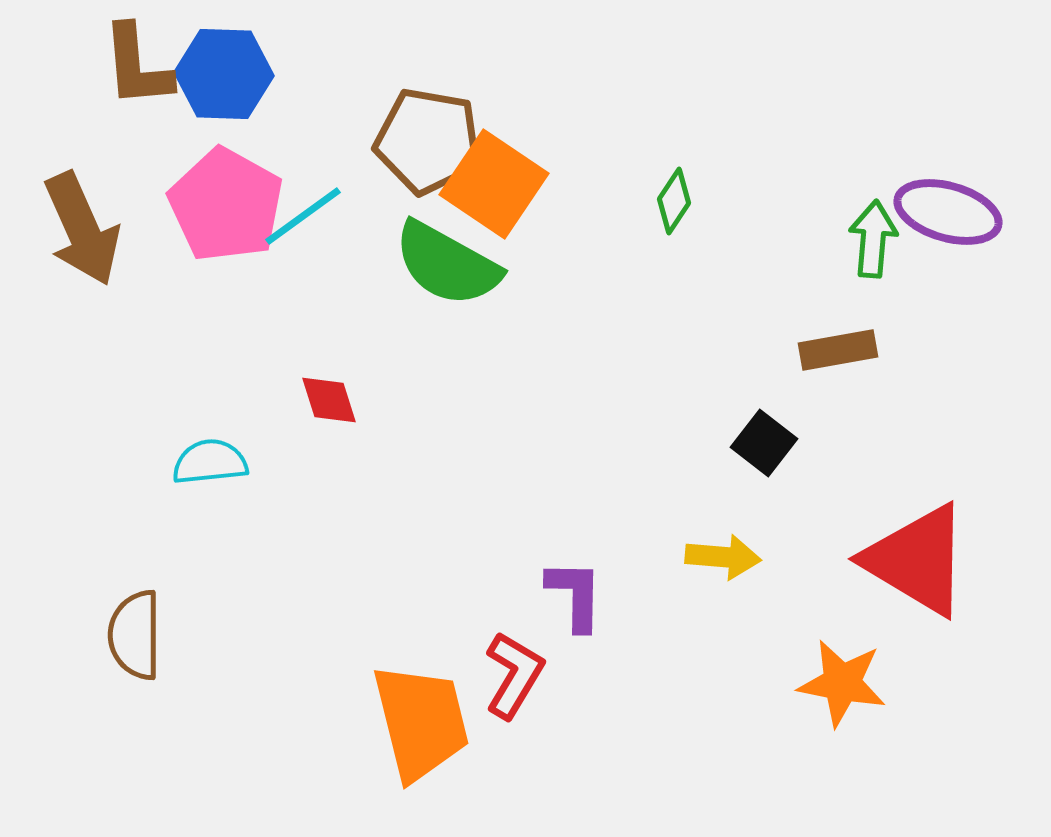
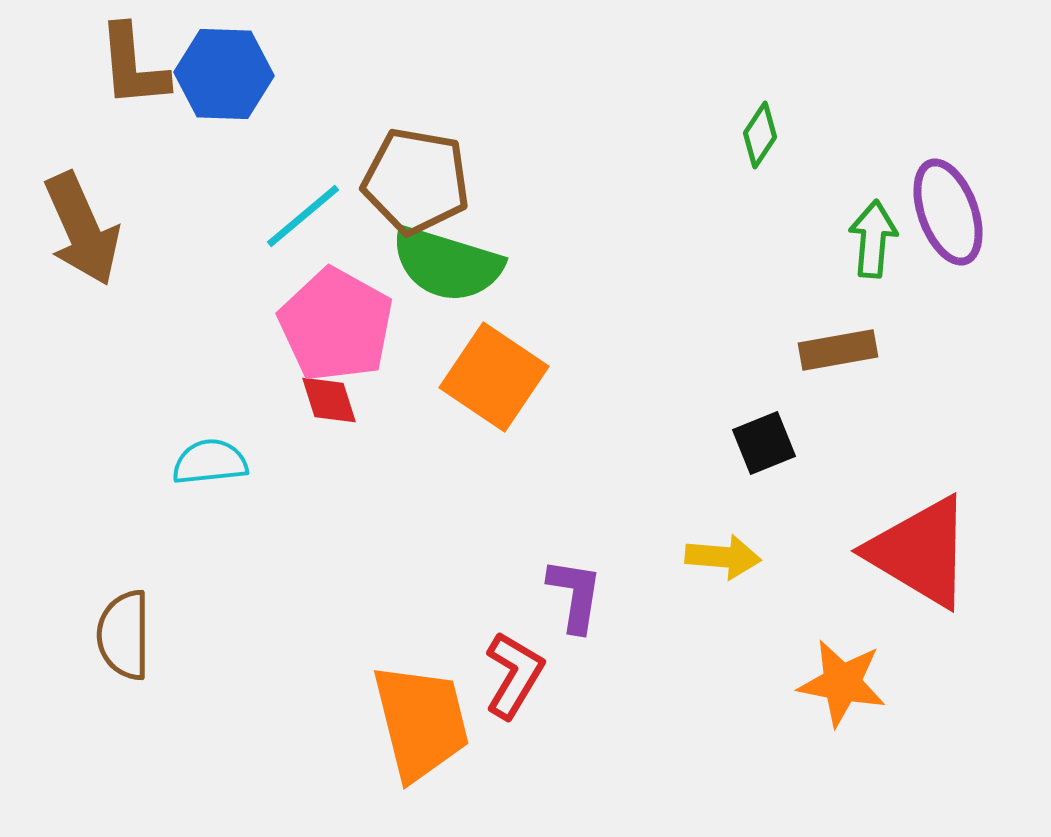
brown L-shape: moved 4 px left
brown pentagon: moved 12 px left, 40 px down
orange square: moved 193 px down
green diamond: moved 86 px right, 66 px up
pink pentagon: moved 110 px right, 120 px down
purple ellipse: rotated 54 degrees clockwise
cyan line: rotated 4 degrees counterclockwise
green semicircle: rotated 12 degrees counterclockwise
black square: rotated 30 degrees clockwise
red triangle: moved 3 px right, 8 px up
purple L-shape: rotated 8 degrees clockwise
brown semicircle: moved 11 px left
